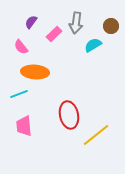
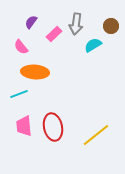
gray arrow: moved 1 px down
red ellipse: moved 16 px left, 12 px down
